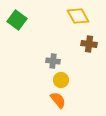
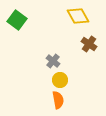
brown cross: rotated 28 degrees clockwise
gray cross: rotated 32 degrees clockwise
yellow circle: moved 1 px left
orange semicircle: rotated 30 degrees clockwise
